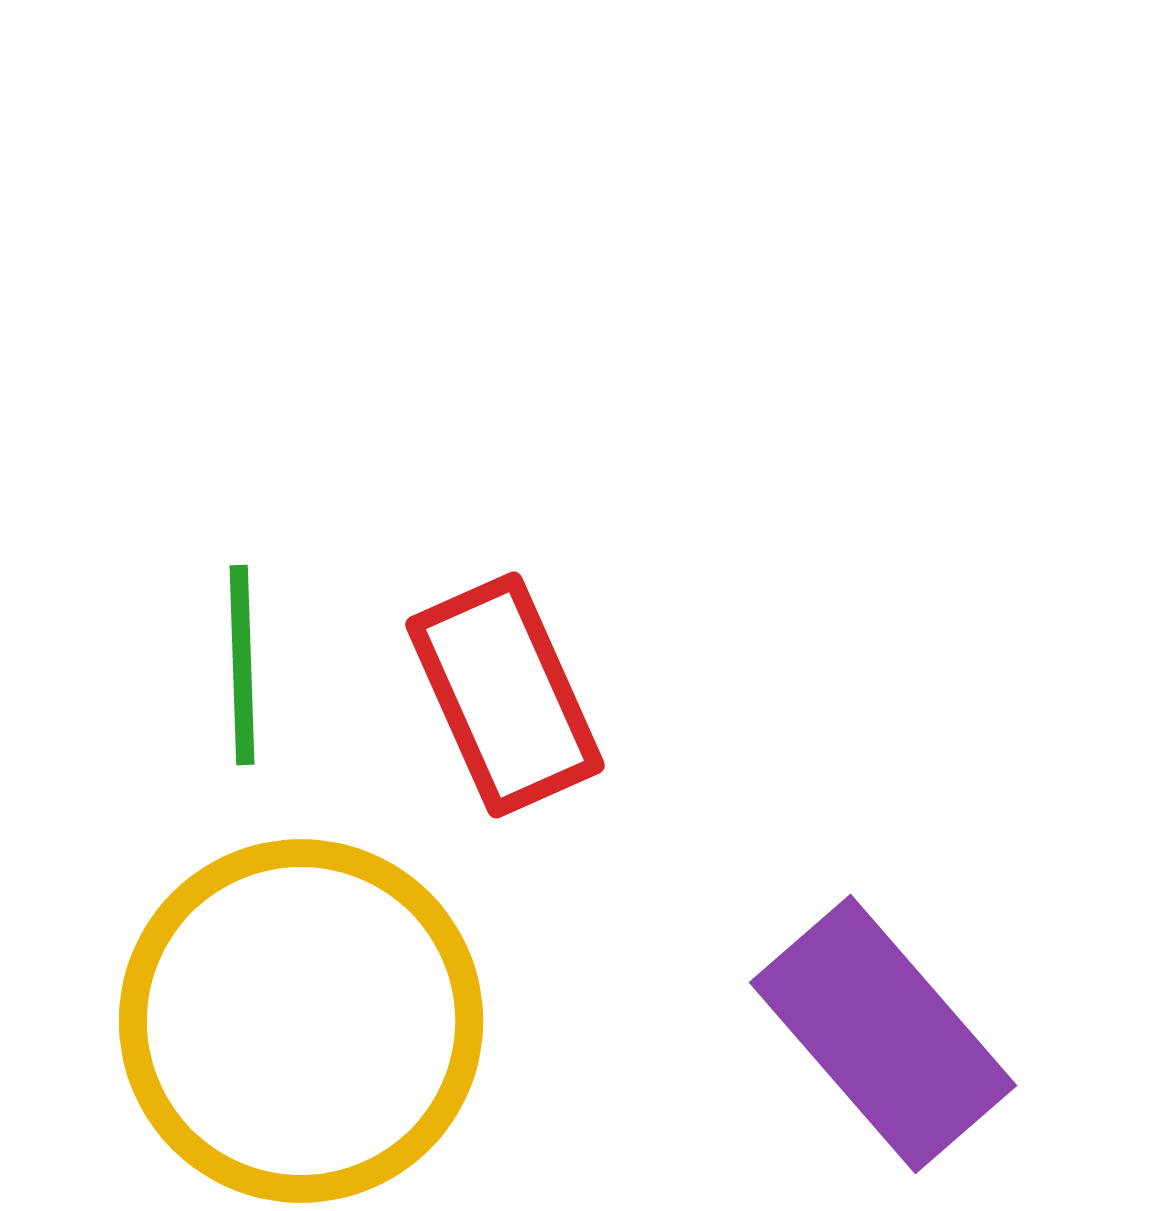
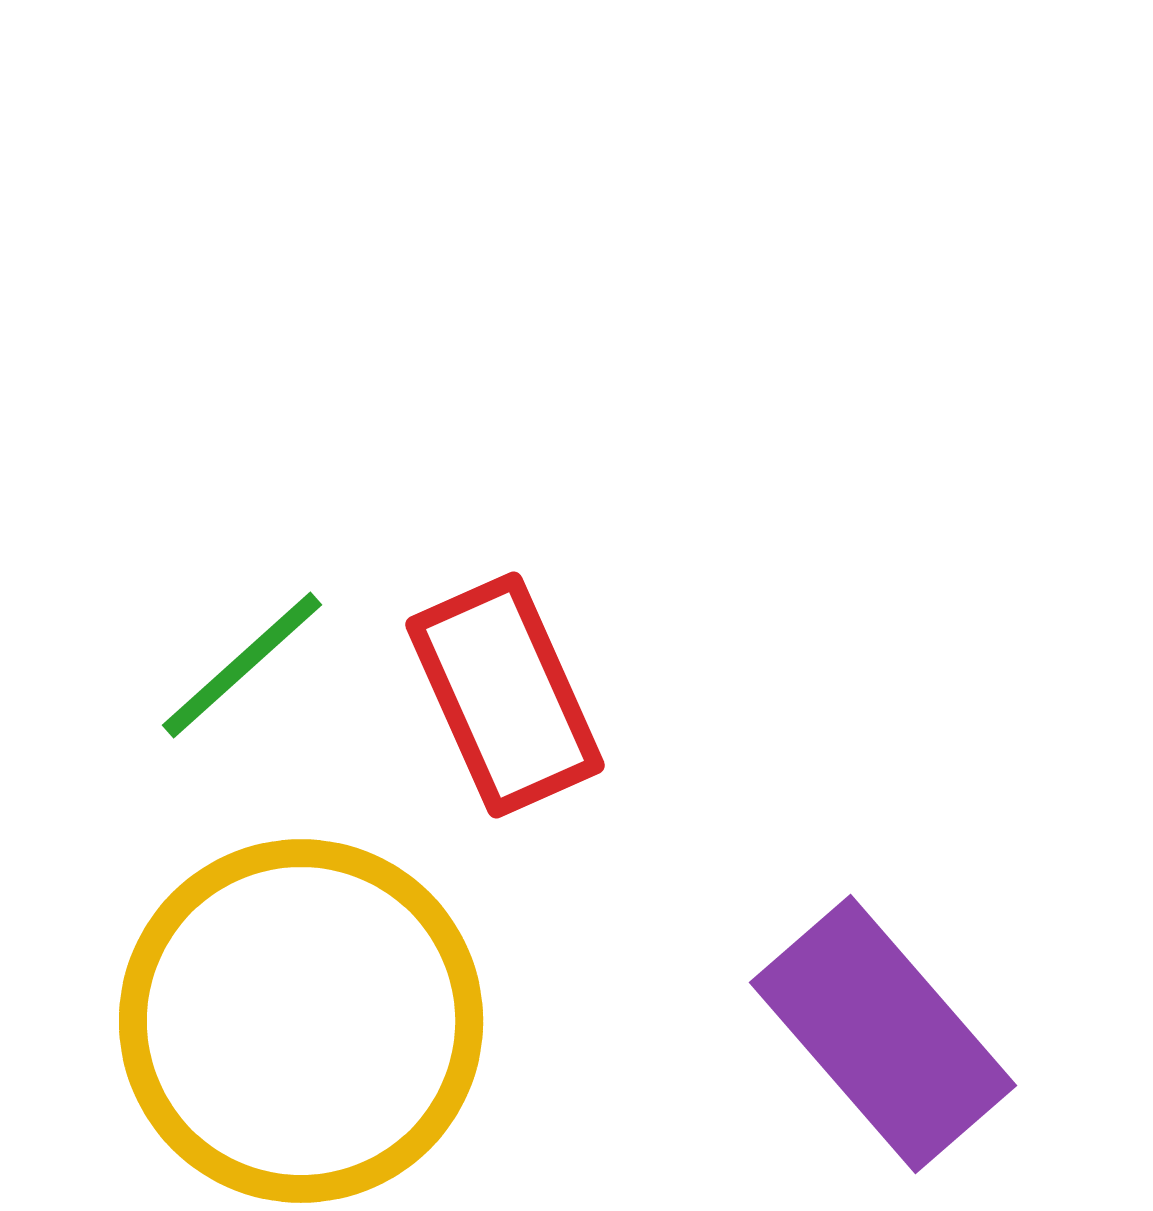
green line: rotated 50 degrees clockwise
